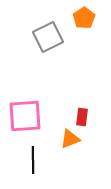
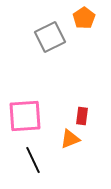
gray square: moved 2 px right
red rectangle: moved 1 px up
black line: rotated 24 degrees counterclockwise
